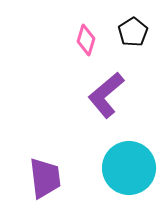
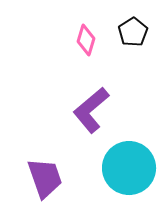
purple L-shape: moved 15 px left, 15 px down
purple trapezoid: rotated 12 degrees counterclockwise
